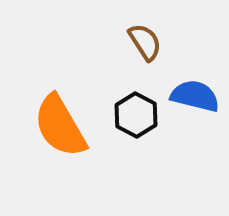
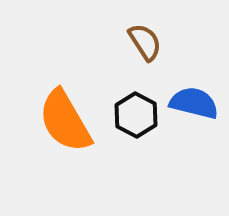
blue semicircle: moved 1 px left, 7 px down
orange semicircle: moved 5 px right, 5 px up
